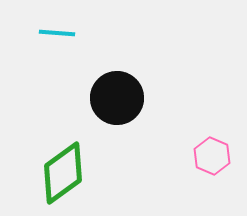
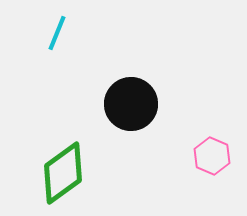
cyan line: rotated 72 degrees counterclockwise
black circle: moved 14 px right, 6 px down
